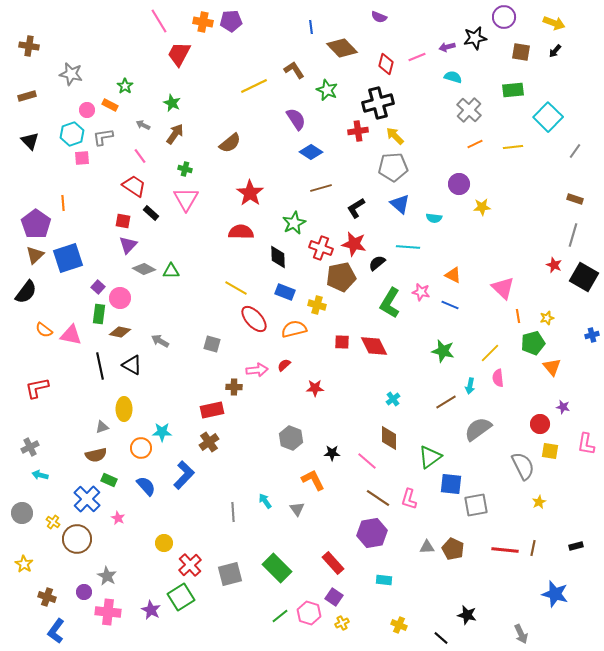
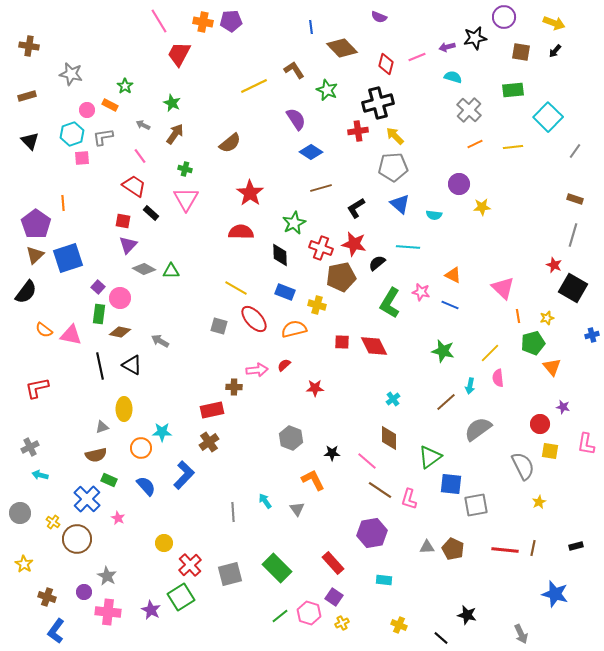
cyan semicircle at (434, 218): moved 3 px up
black diamond at (278, 257): moved 2 px right, 2 px up
black square at (584, 277): moved 11 px left, 11 px down
gray square at (212, 344): moved 7 px right, 18 px up
brown line at (446, 402): rotated 10 degrees counterclockwise
brown line at (378, 498): moved 2 px right, 8 px up
gray circle at (22, 513): moved 2 px left
